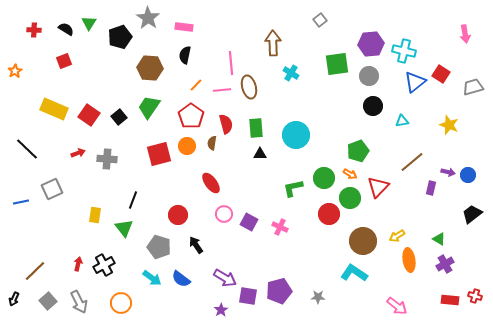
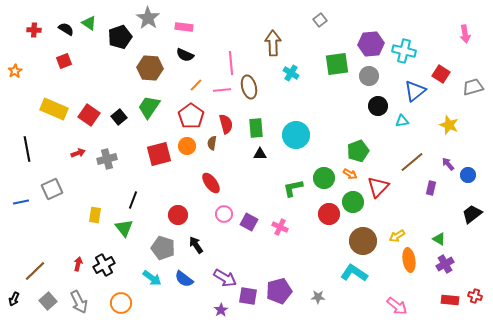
green triangle at (89, 23): rotated 28 degrees counterclockwise
black semicircle at (185, 55): rotated 78 degrees counterclockwise
blue triangle at (415, 82): moved 9 px down
black circle at (373, 106): moved 5 px right
black line at (27, 149): rotated 35 degrees clockwise
gray cross at (107, 159): rotated 18 degrees counterclockwise
purple arrow at (448, 172): moved 8 px up; rotated 144 degrees counterclockwise
green circle at (350, 198): moved 3 px right, 4 px down
gray pentagon at (159, 247): moved 4 px right, 1 px down
blue semicircle at (181, 279): moved 3 px right
